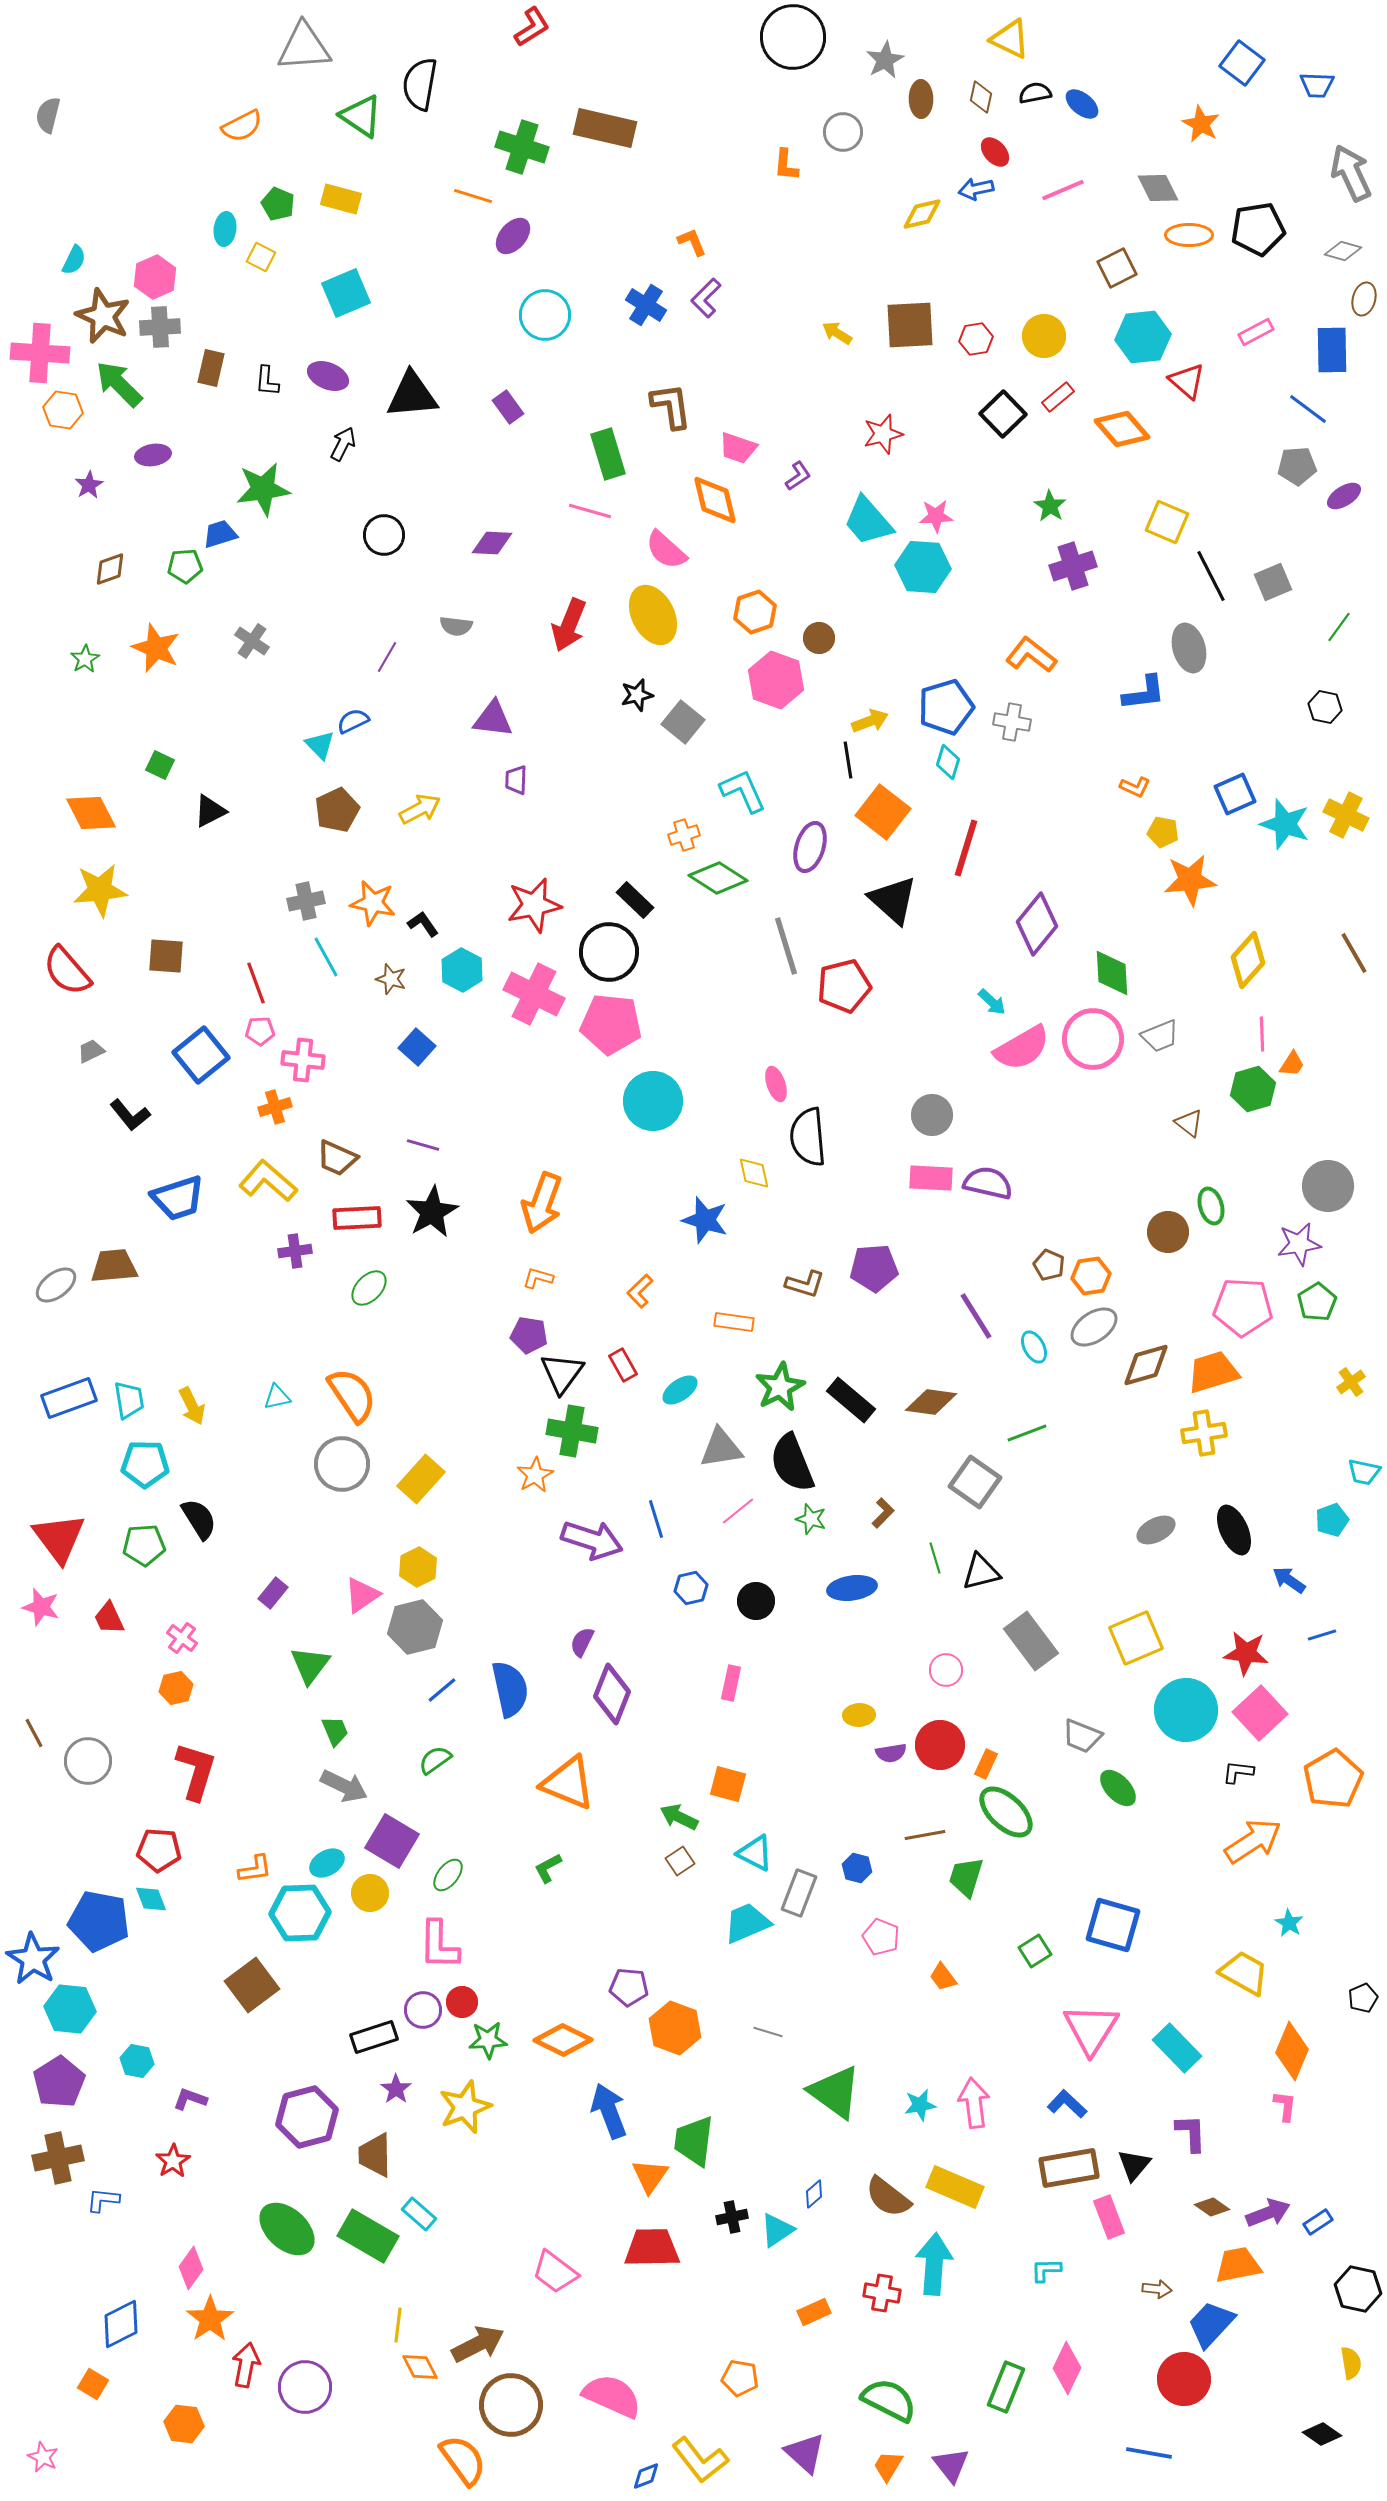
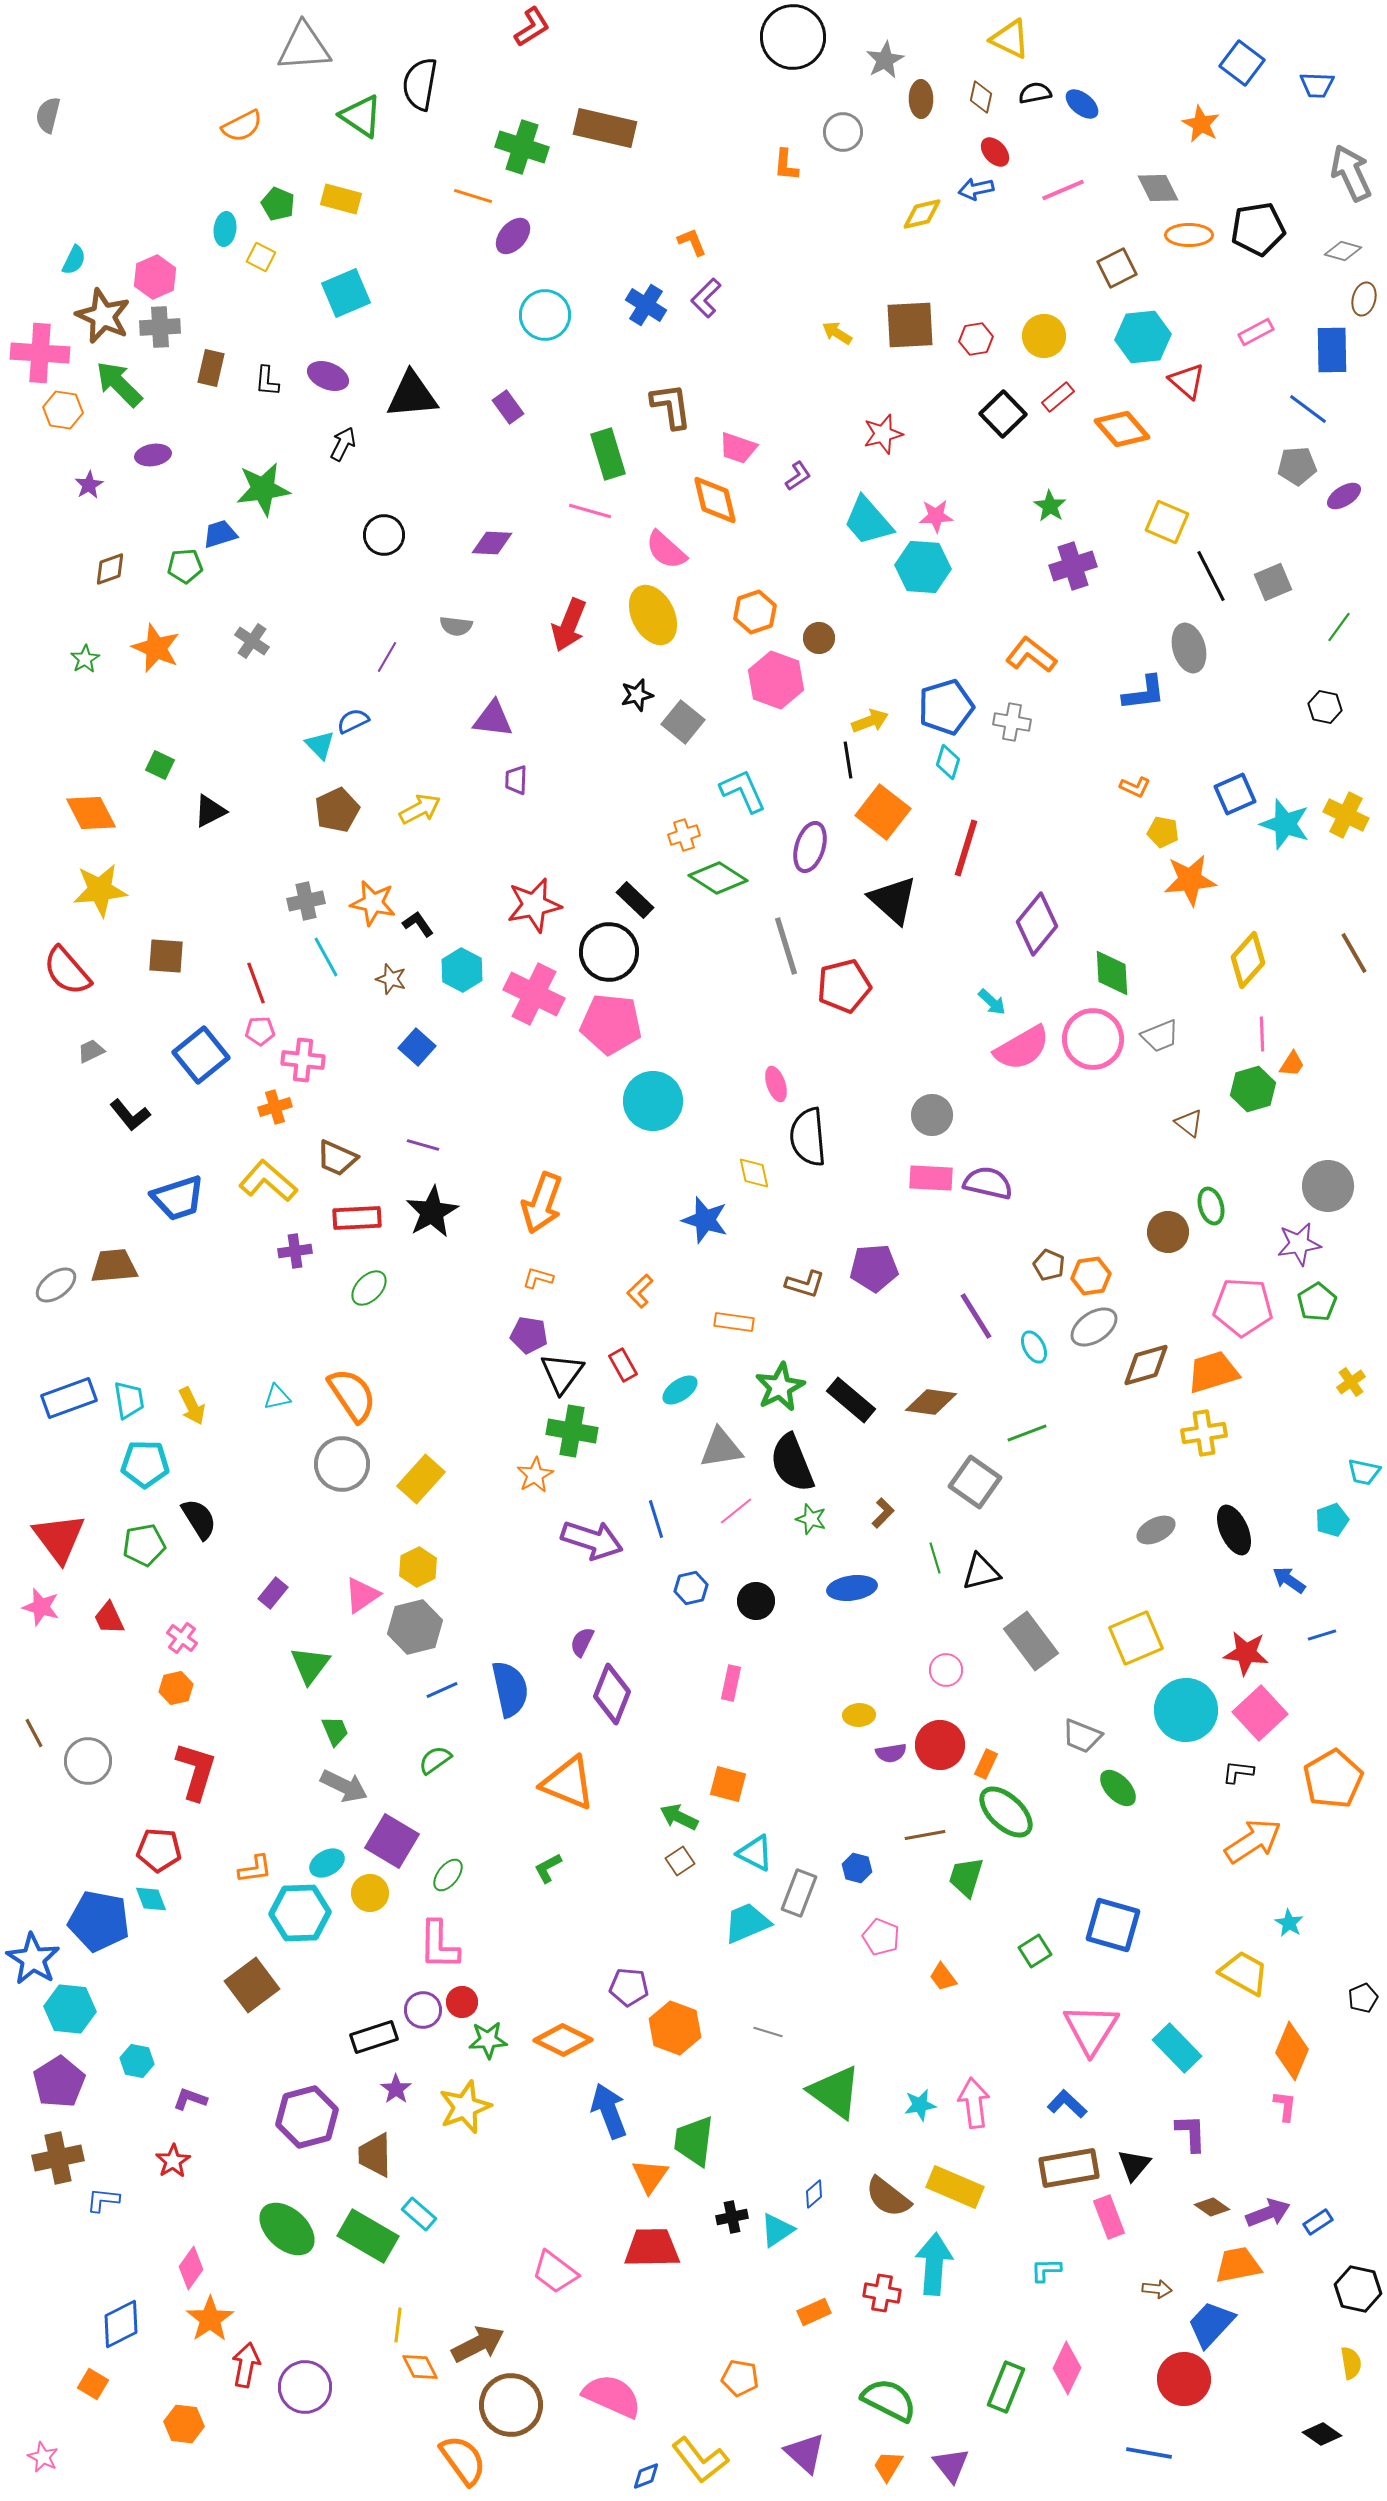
black L-shape at (423, 924): moved 5 px left
pink line at (738, 1511): moved 2 px left
green pentagon at (144, 1545): rotated 6 degrees counterclockwise
blue line at (442, 1690): rotated 16 degrees clockwise
